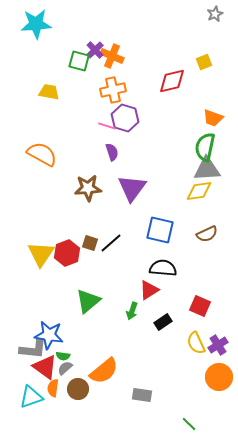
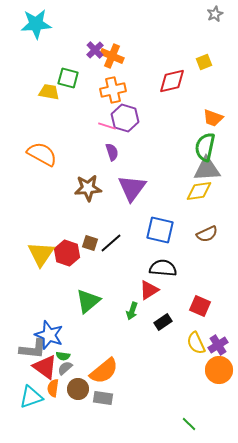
green square at (79, 61): moved 11 px left, 17 px down
red hexagon at (67, 253): rotated 20 degrees counterclockwise
blue star at (49, 335): rotated 12 degrees clockwise
orange circle at (219, 377): moved 7 px up
gray rectangle at (142, 395): moved 39 px left, 3 px down
